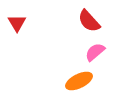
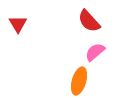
red triangle: moved 1 px right, 1 px down
orange ellipse: rotated 48 degrees counterclockwise
